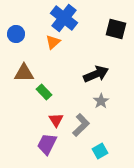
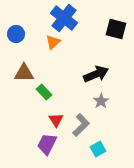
cyan square: moved 2 px left, 2 px up
